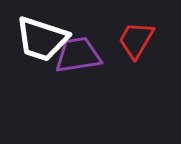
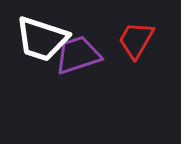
purple trapezoid: rotated 9 degrees counterclockwise
